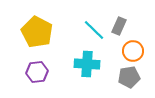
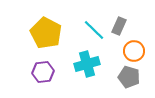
yellow pentagon: moved 9 px right, 1 px down
orange circle: moved 1 px right
cyan cross: rotated 20 degrees counterclockwise
purple hexagon: moved 6 px right
gray pentagon: rotated 25 degrees clockwise
